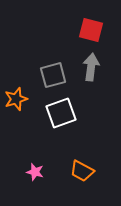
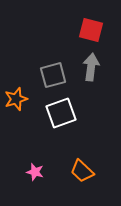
orange trapezoid: rotated 15 degrees clockwise
